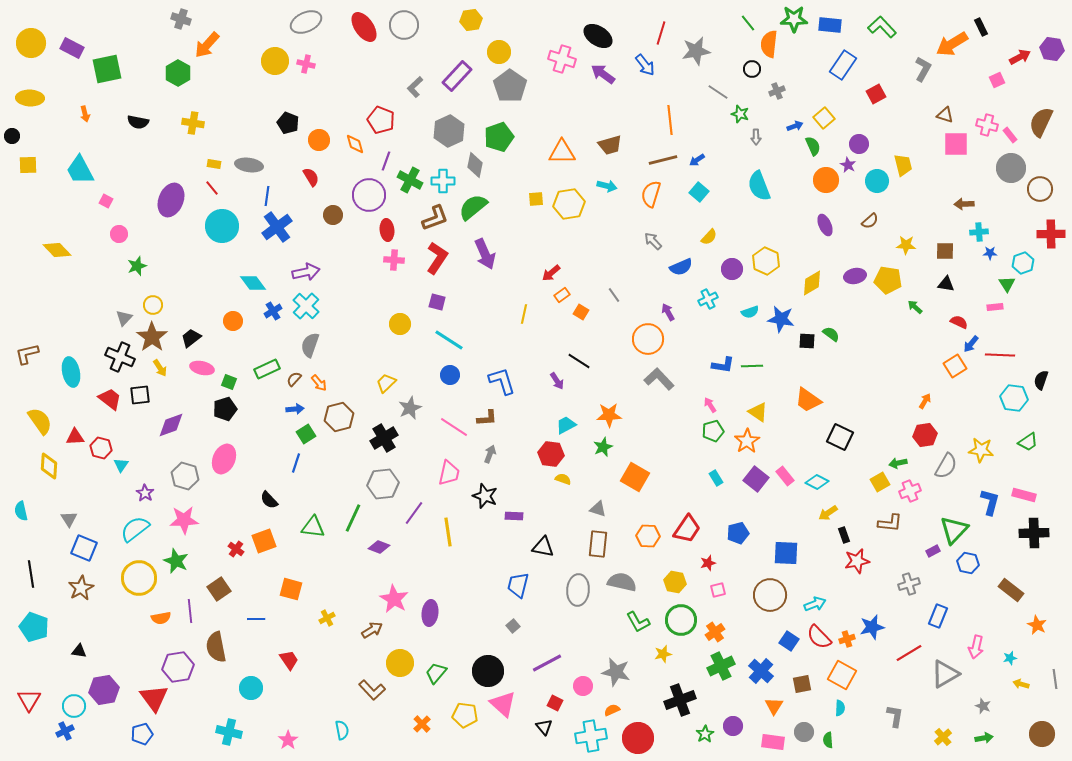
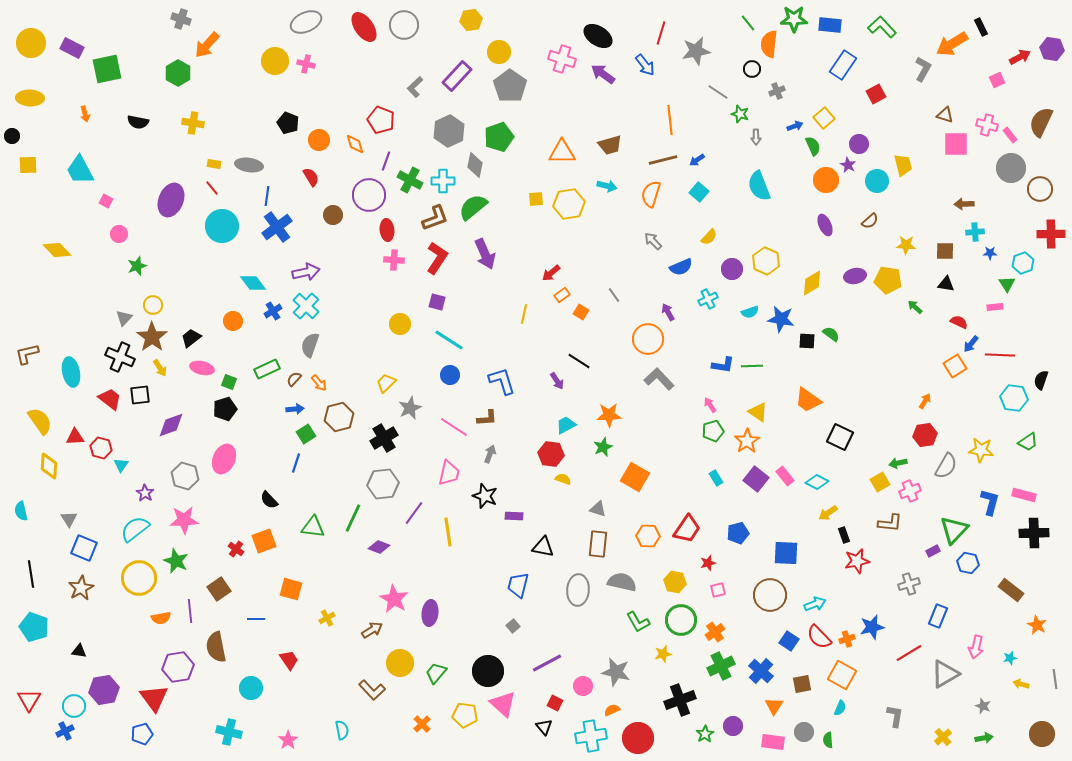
cyan cross at (979, 232): moved 4 px left
cyan semicircle at (840, 708): rotated 21 degrees clockwise
